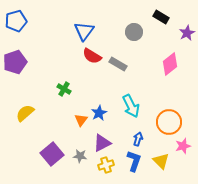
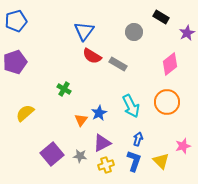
orange circle: moved 2 px left, 20 px up
